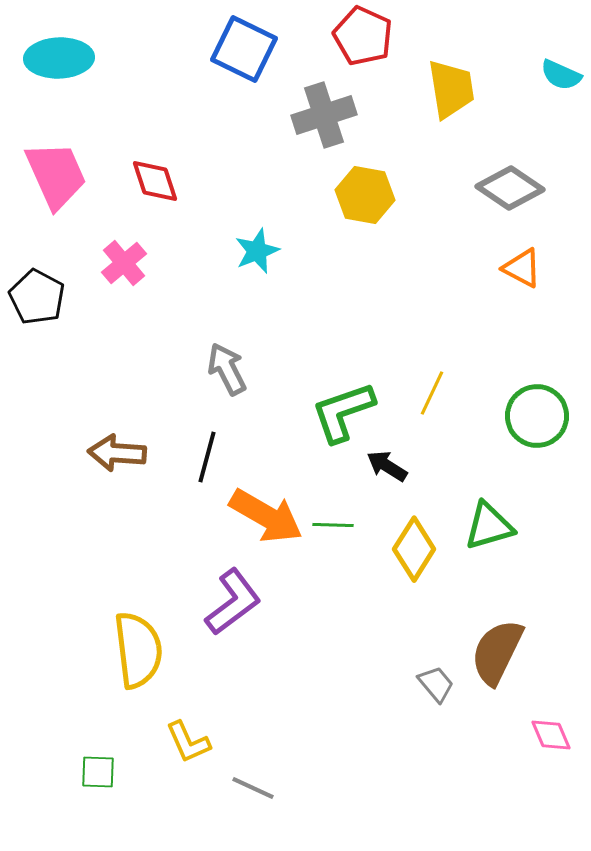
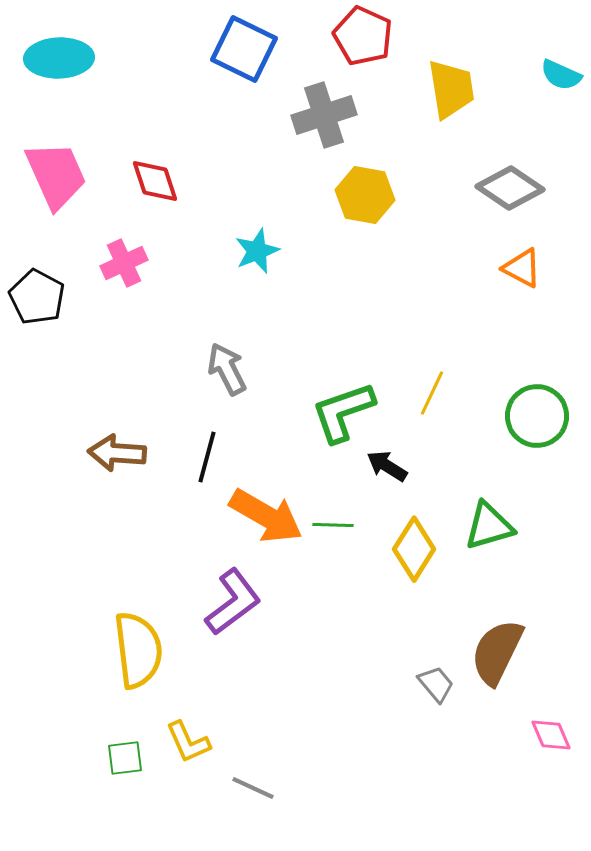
pink cross: rotated 15 degrees clockwise
green square: moved 27 px right, 14 px up; rotated 9 degrees counterclockwise
